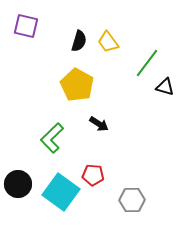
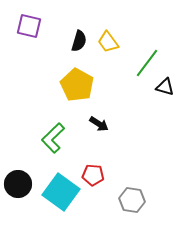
purple square: moved 3 px right
green L-shape: moved 1 px right
gray hexagon: rotated 10 degrees clockwise
